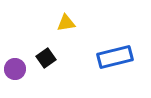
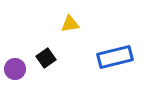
yellow triangle: moved 4 px right, 1 px down
